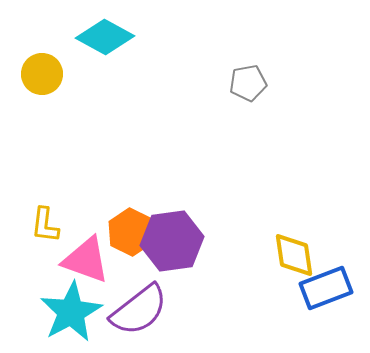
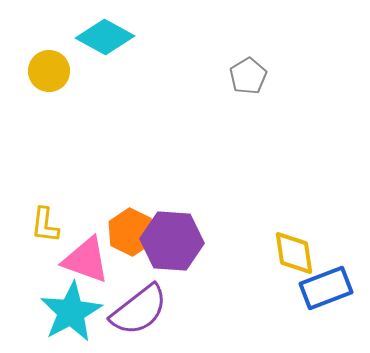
yellow circle: moved 7 px right, 3 px up
gray pentagon: moved 7 px up; rotated 21 degrees counterclockwise
purple hexagon: rotated 12 degrees clockwise
yellow diamond: moved 2 px up
